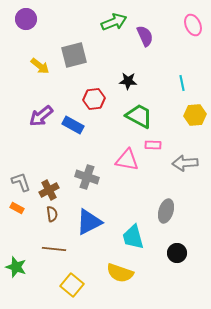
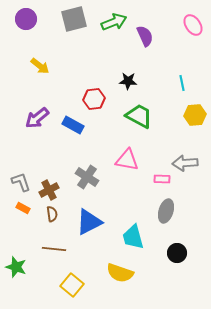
pink ellipse: rotated 10 degrees counterclockwise
gray square: moved 36 px up
purple arrow: moved 4 px left, 2 px down
pink rectangle: moved 9 px right, 34 px down
gray cross: rotated 15 degrees clockwise
orange rectangle: moved 6 px right
